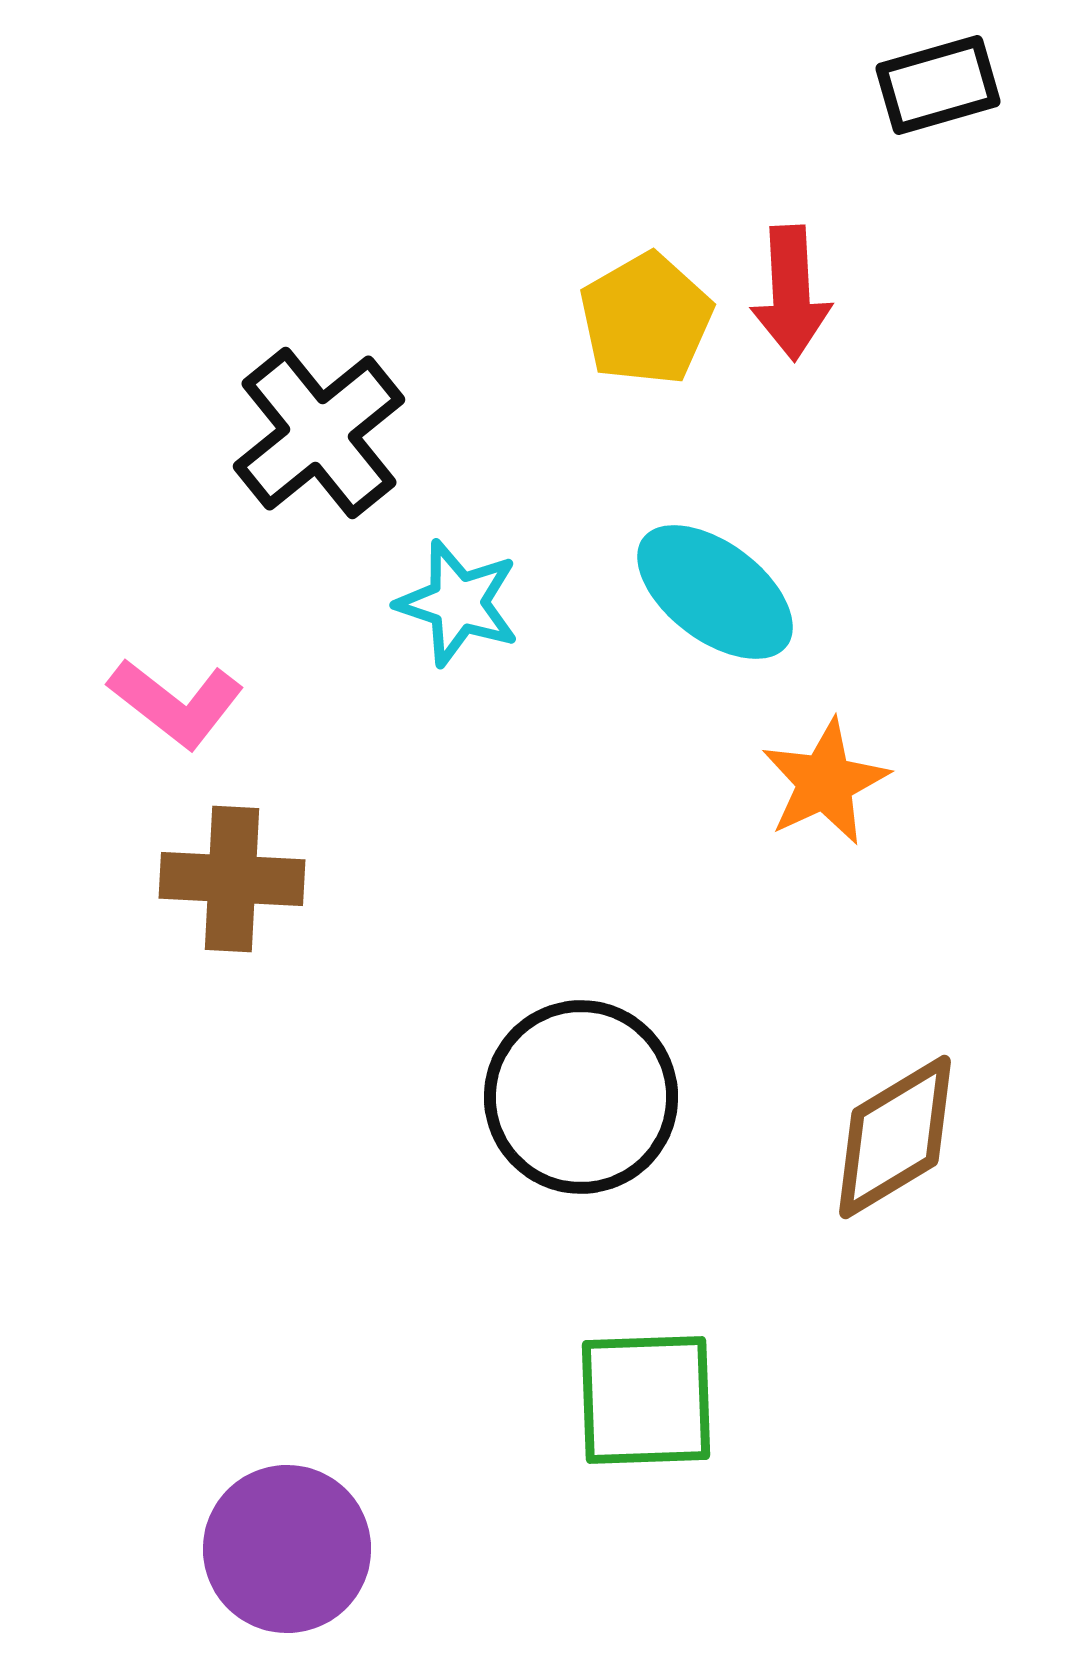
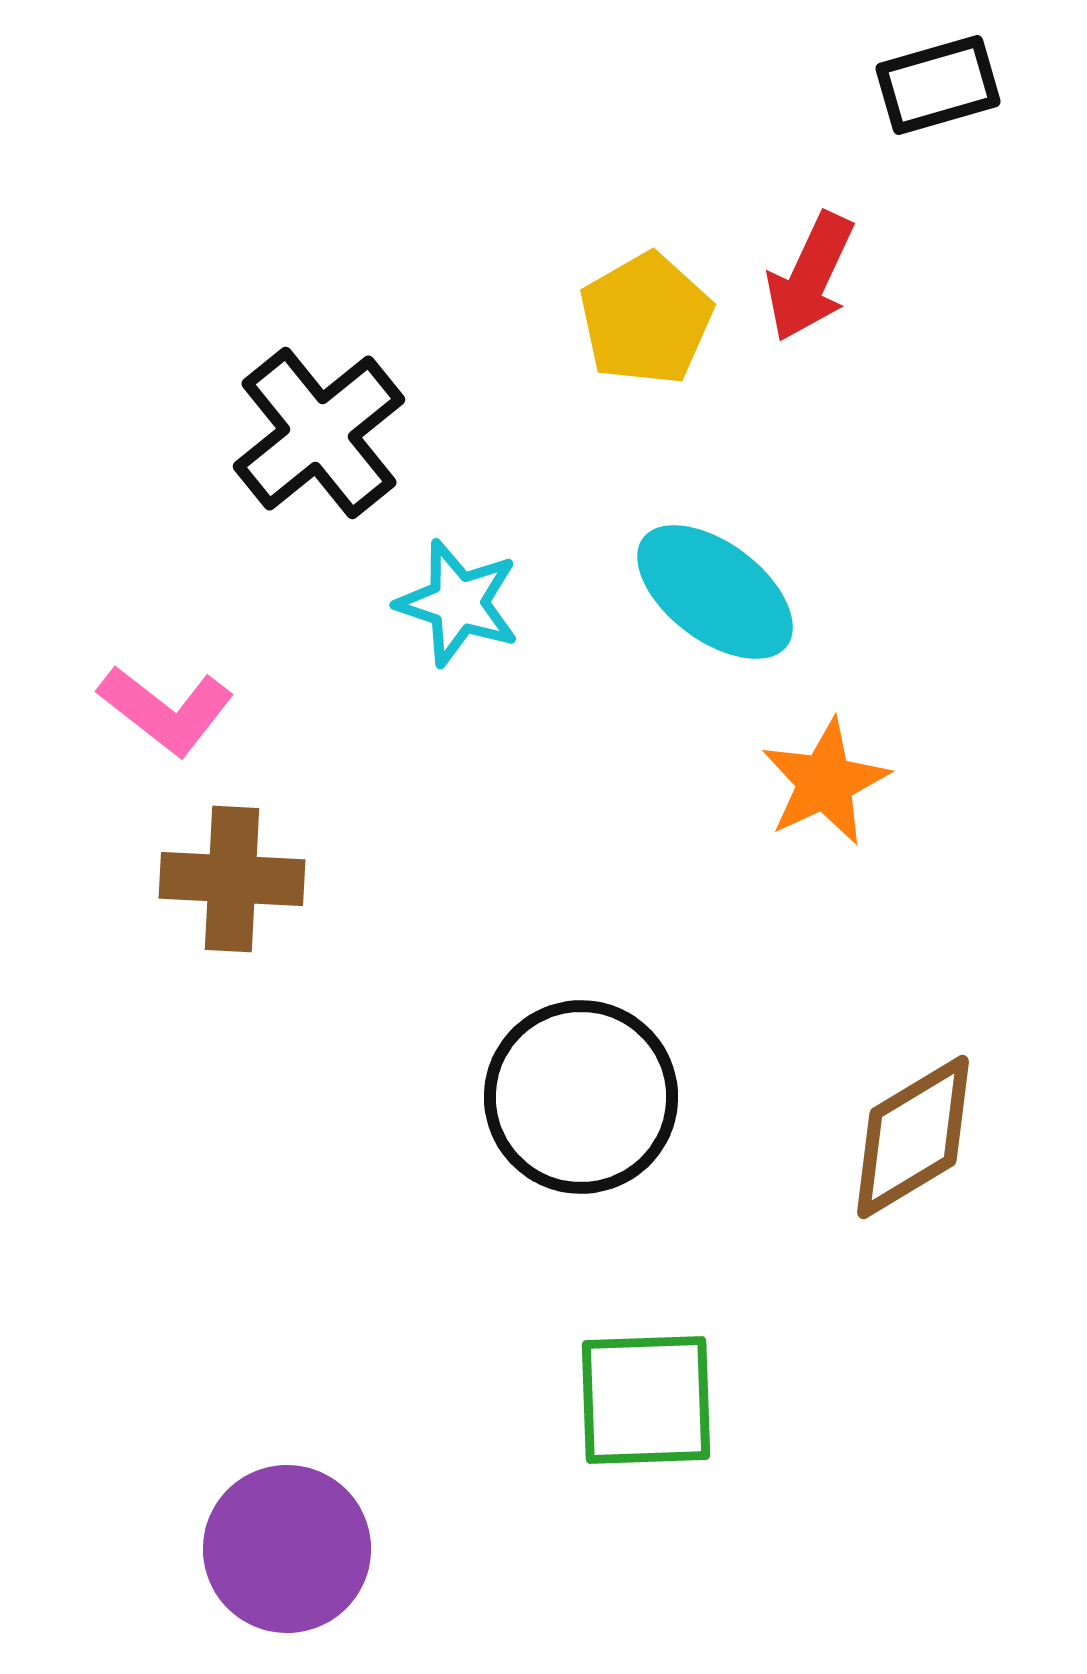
red arrow: moved 19 px right, 16 px up; rotated 28 degrees clockwise
pink L-shape: moved 10 px left, 7 px down
brown diamond: moved 18 px right
